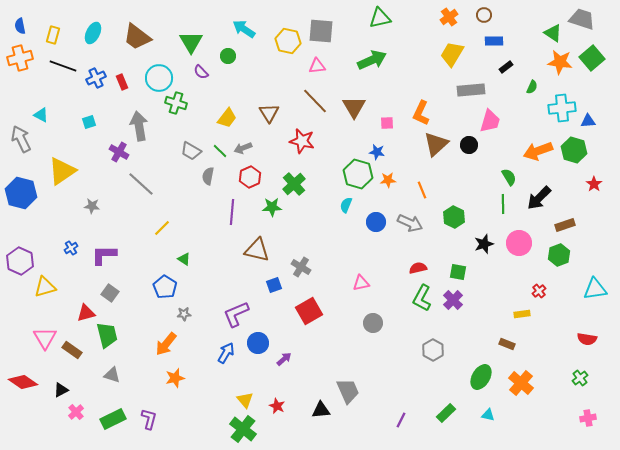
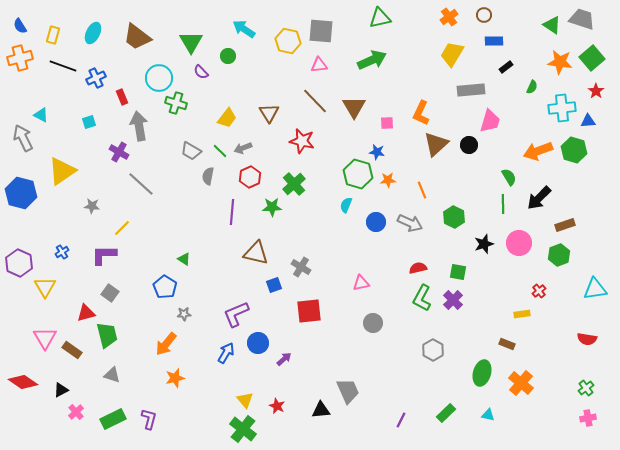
blue semicircle at (20, 26): rotated 21 degrees counterclockwise
green triangle at (553, 33): moved 1 px left, 8 px up
pink triangle at (317, 66): moved 2 px right, 1 px up
red rectangle at (122, 82): moved 15 px down
gray arrow at (21, 139): moved 2 px right, 1 px up
red star at (594, 184): moved 2 px right, 93 px up
yellow line at (162, 228): moved 40 px left
blue cross at (71, 248): moved 9 px left, 4 px down
brown triangle at (257, 250): moved 1 px left, 3 px down
purple hexagon at (20, 261): moved 1 px left, 2 px down
yellow triangle at (45, 287): rotated 45 degrees counterclockwise
red square at (309, 311): rotated 24 degrees clockwise
green ellipse at (481, 377): moved 1 px right, 4 px up; rotated 15 degrees counterclockwise
green cross at (580, 378): moved 6 px right, 10 px down
